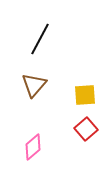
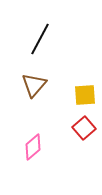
red square: moved 2 px left, 1 px up
